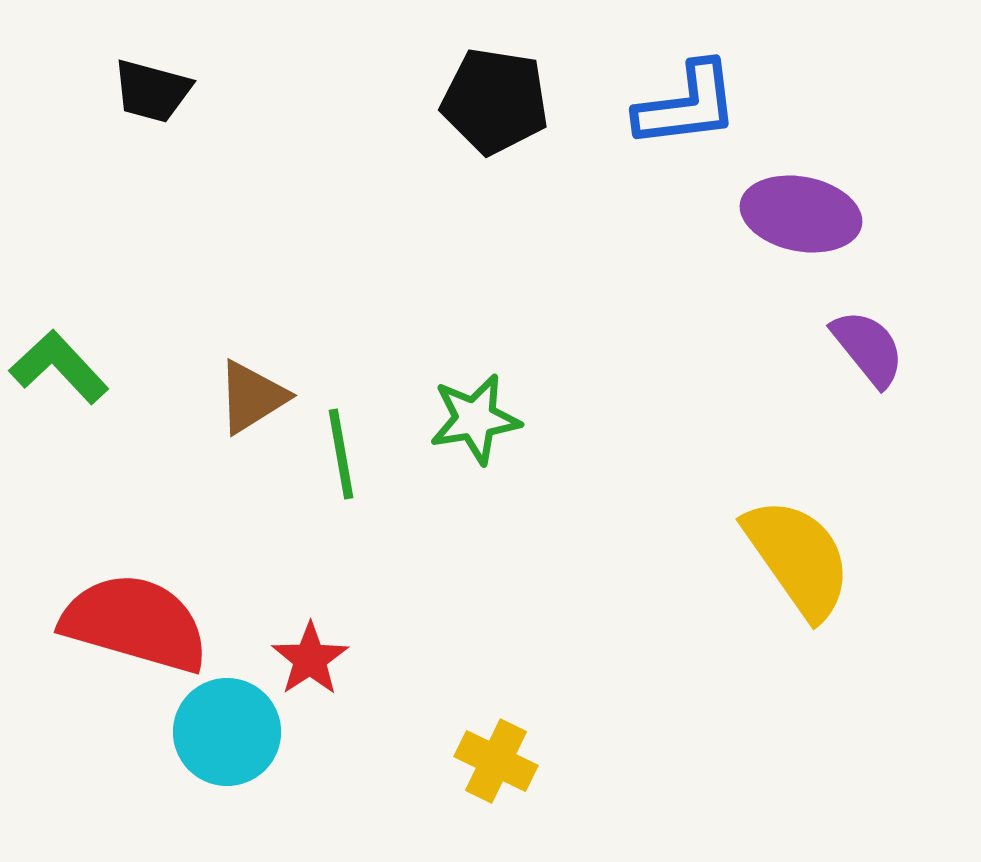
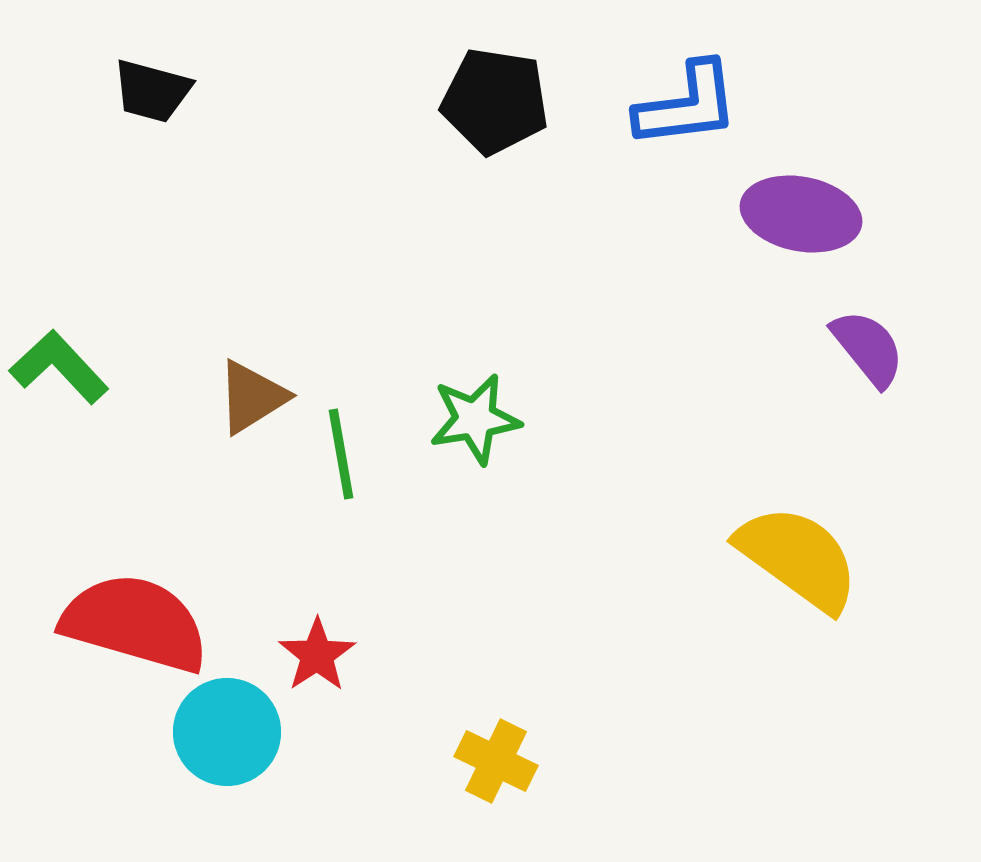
yellow semicircle: rotated 19 degrees counterclockwise
red star: moved 7 px right, 4 px up
